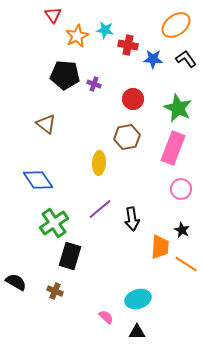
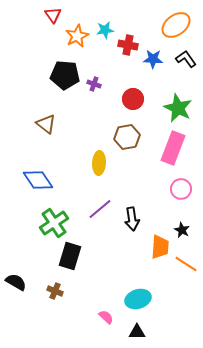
cyan star: rotated 18 degrees counterclockwise
